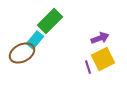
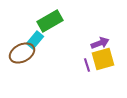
green rectangle: rotated 15 degrees clockwise
purple arrow: moved 5 px down
yellow square: rotated 10 degrees clockwise
purple line: moved 1 px left, 2 px up
